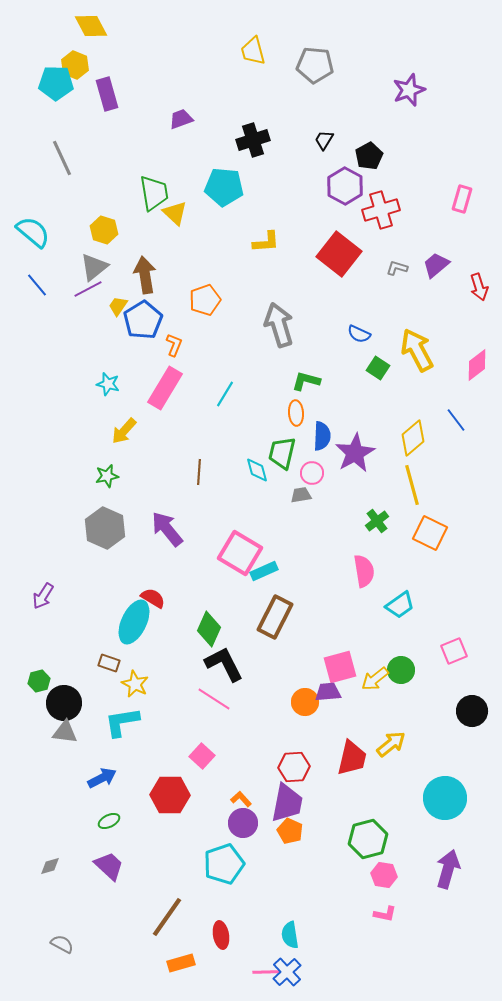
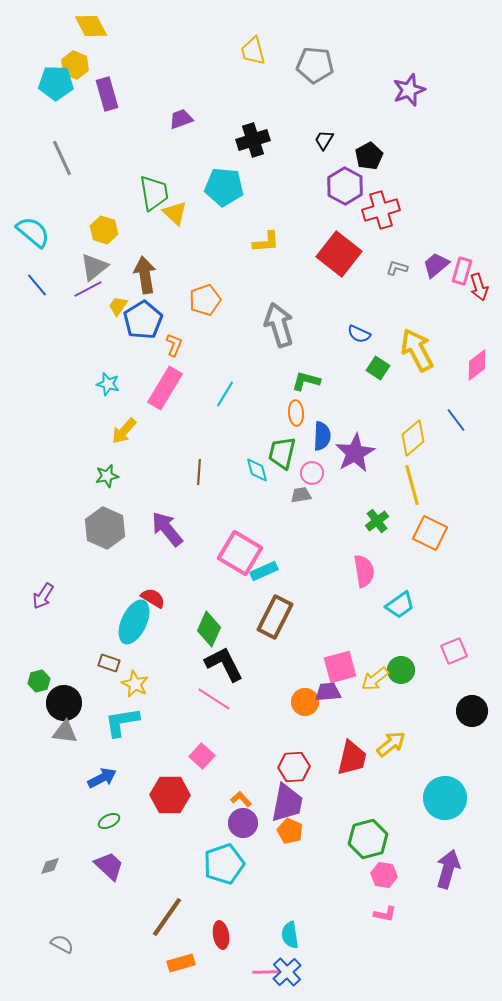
pink rectangle at (462, 199): moved 72 px down
